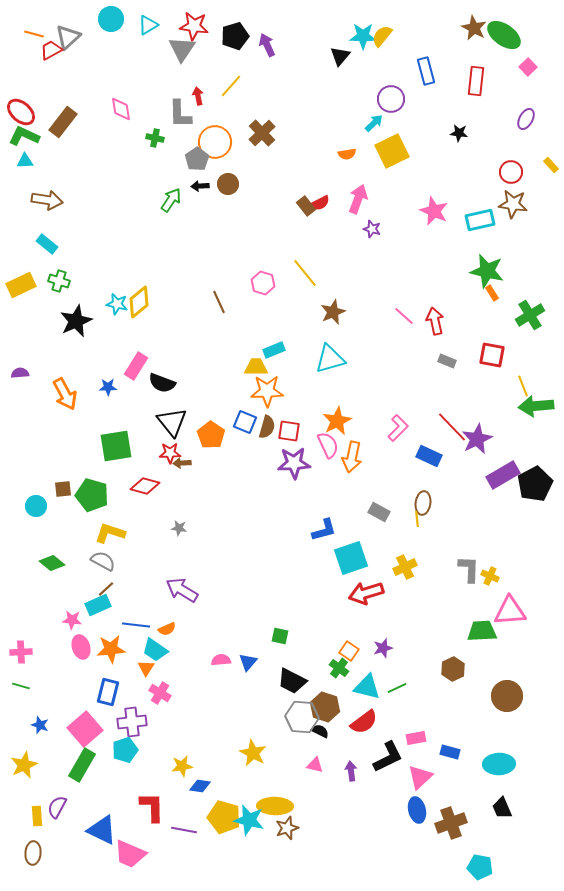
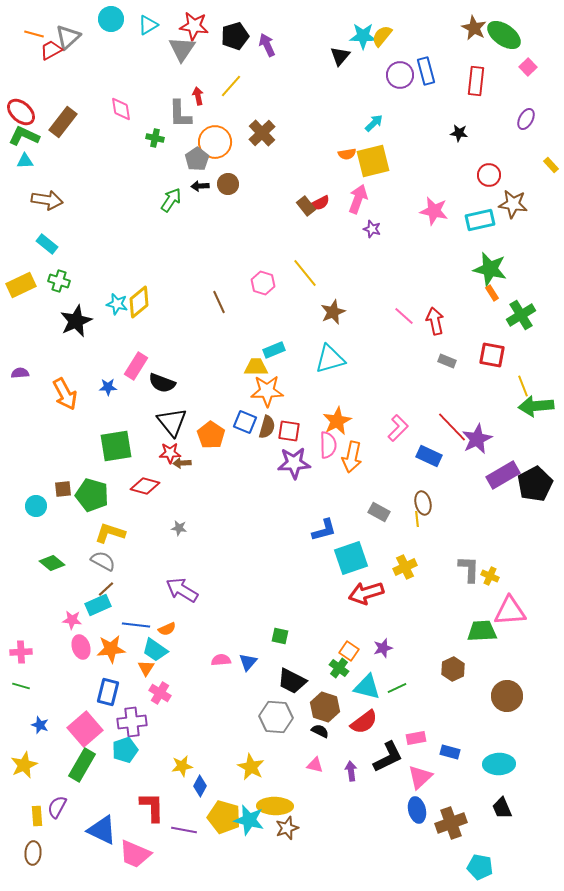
purple circle at (391, 99): moved 9 px right, 24 px up
yellow square at (392, 151): moved 19 px left, 10 px down; rotated 12 degrees clockwise
red circle at (511, 172): moved 22 px left, 3 px down
pink star at (434, 211): rotated 12 degrees counterclockwise
green star at (487, 271): moved 3 px right, 2 px up
green cross at (530, 315): moved 9 px left
pink semicircle at (328, 445): rotated 24 degrees clockwise
brown ellipse at (423, 503): rotated 20 degrees counterclockwise
gray hexagon at (302, 717): moved 26 px left
yellow star at (253, 753): moved 2 px left, 14 px down
blue diamond at (200, 786): rotated 70 degrees counterclockwise
pink trapezoid at (130, 854): moved 5 px right
